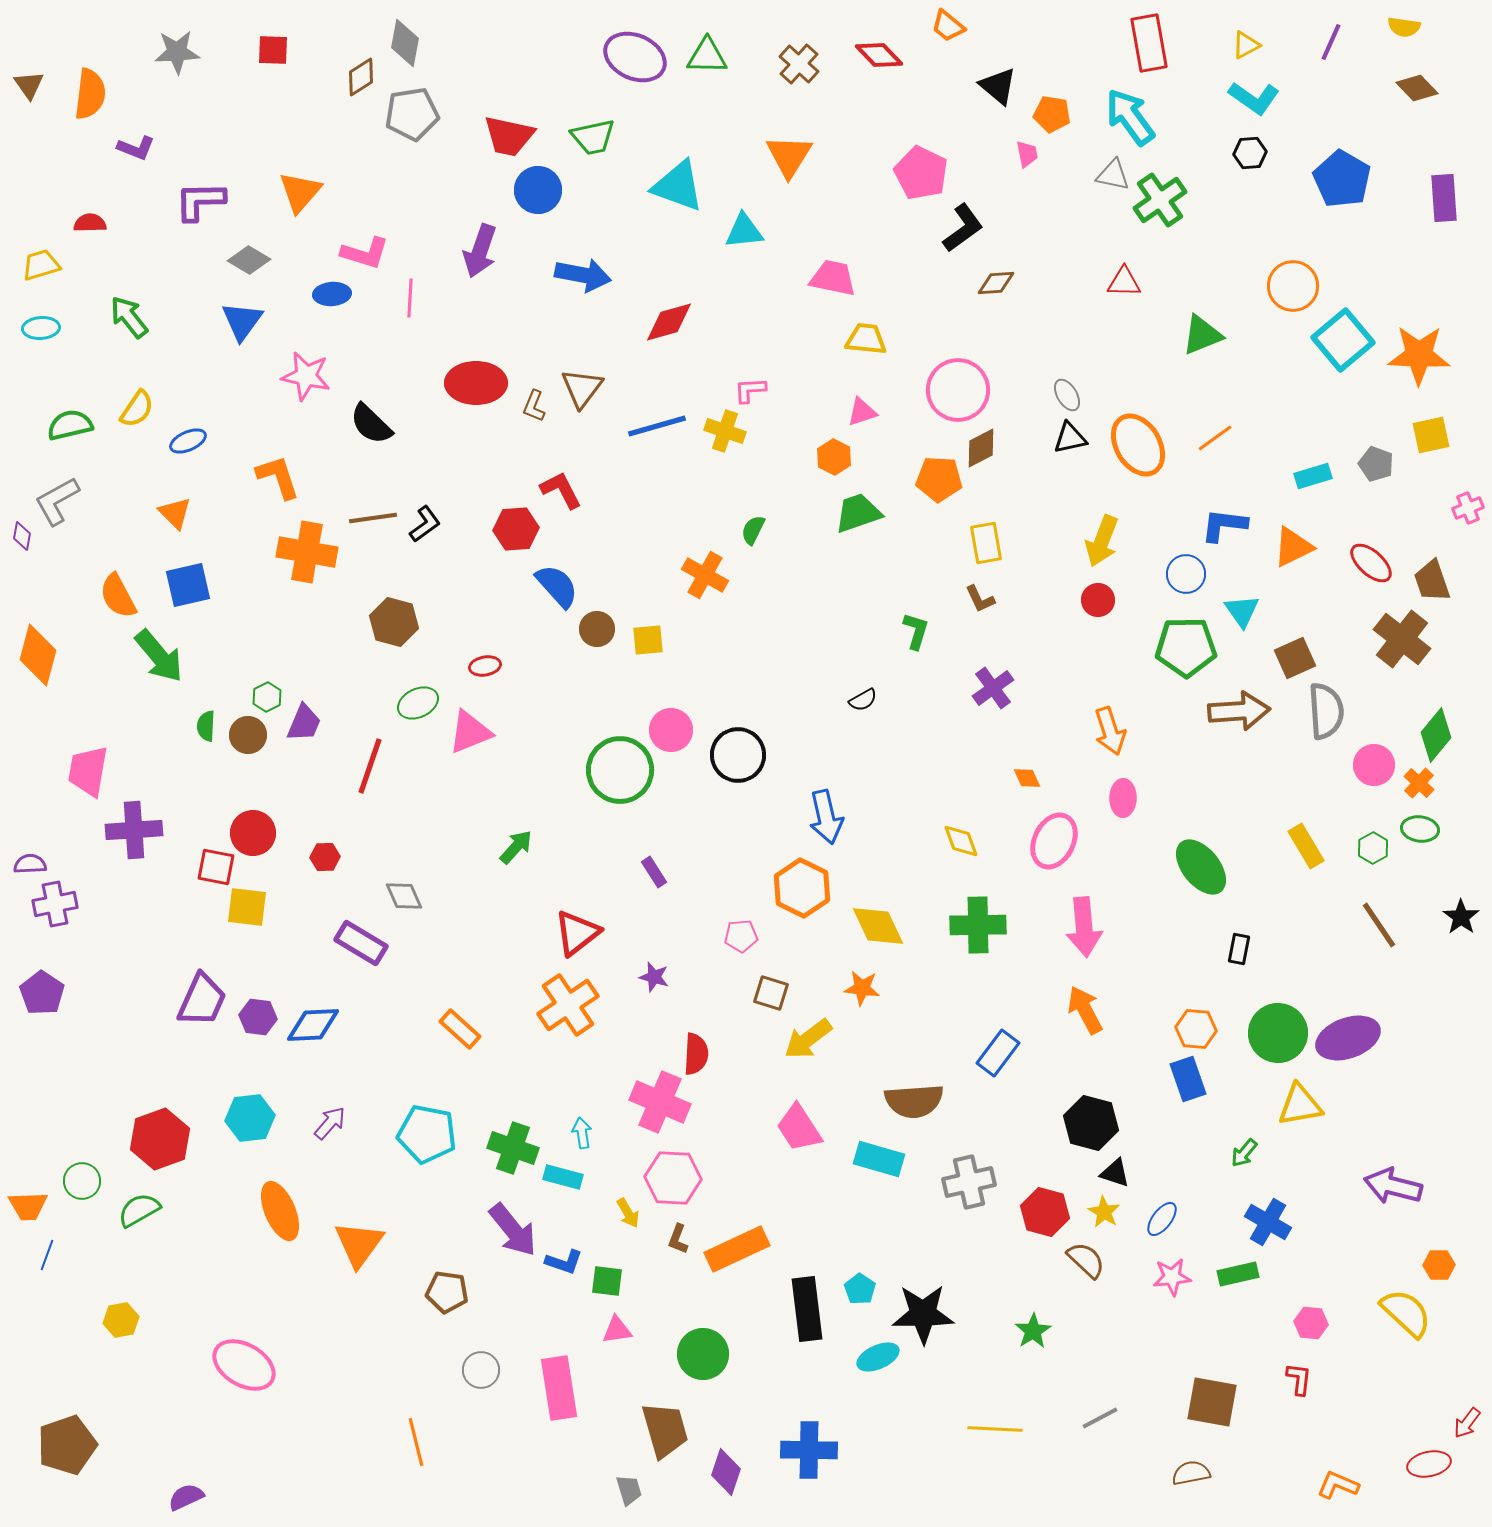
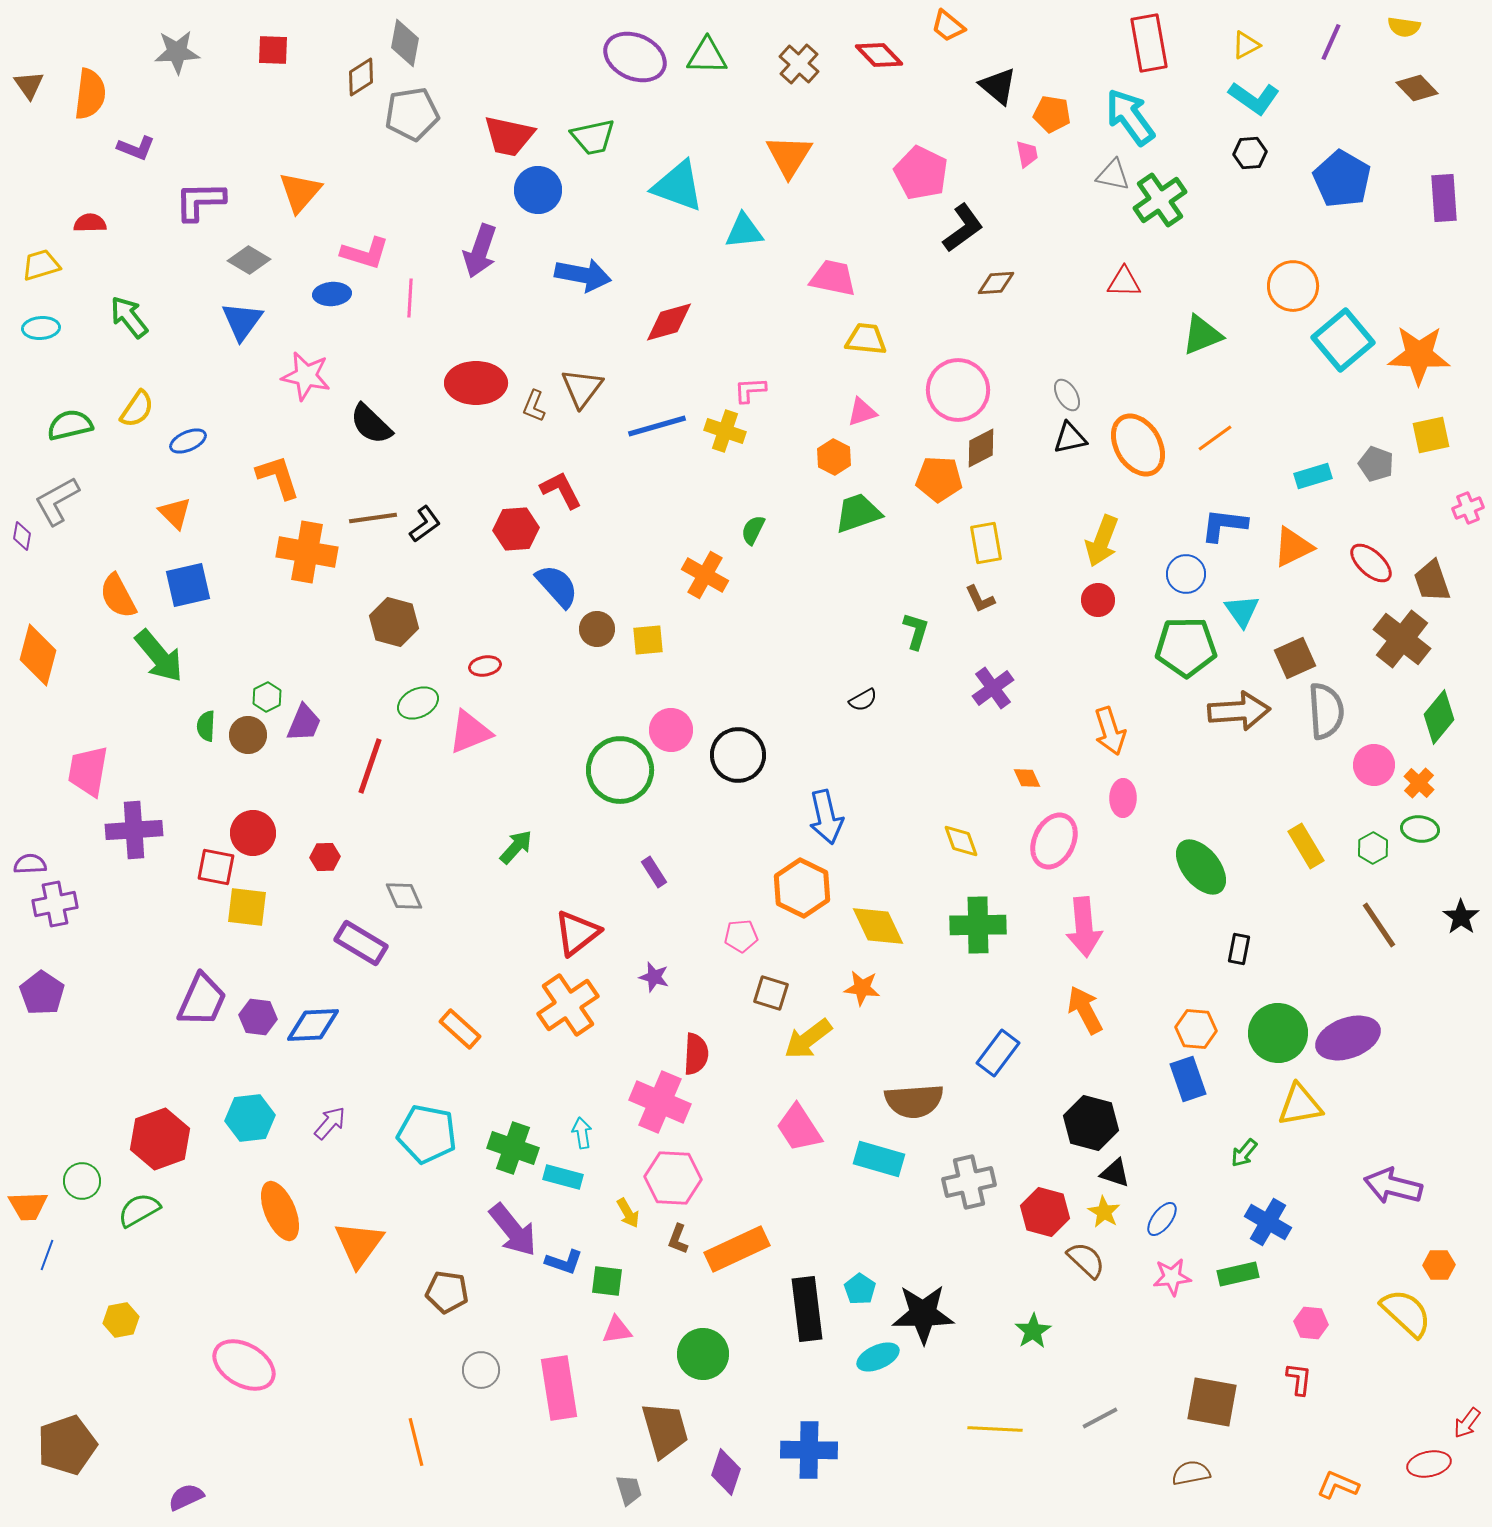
green diamond at (1436, 735): moved 3 px right, 18 px up
